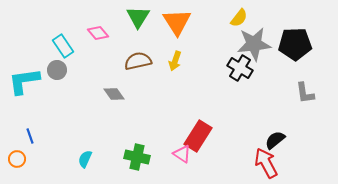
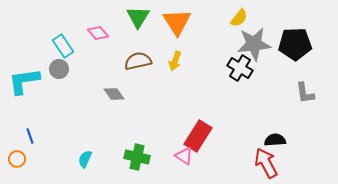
gray circle: moved 2 px right, 1 px up
black semicircle: rotated 35 degrees clockwise
pink triangle: moved 2 px right, 2 px down
